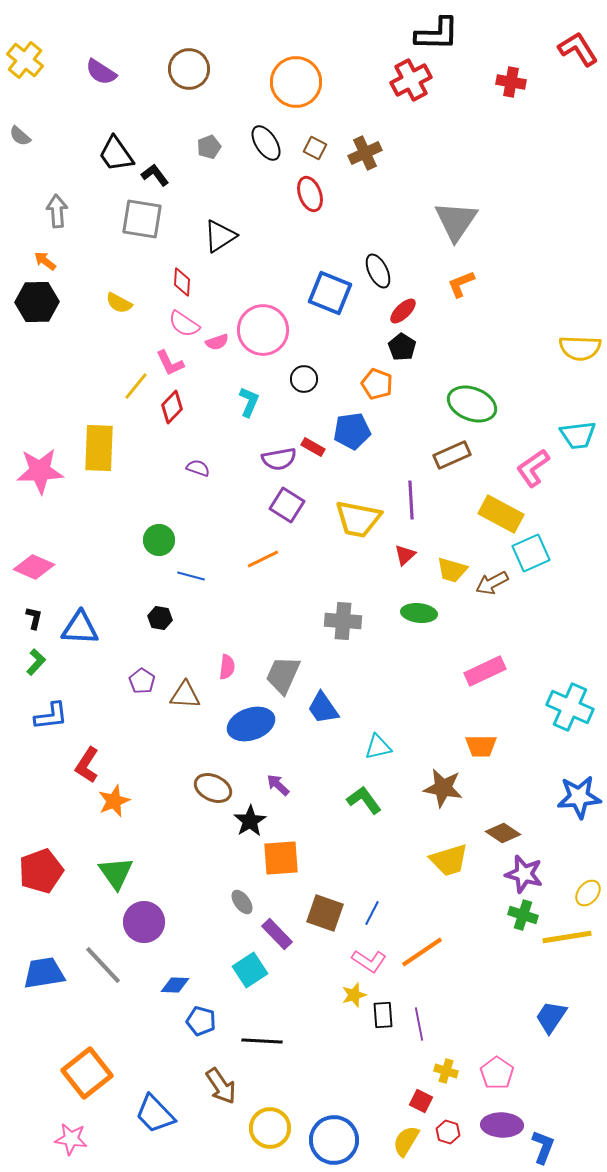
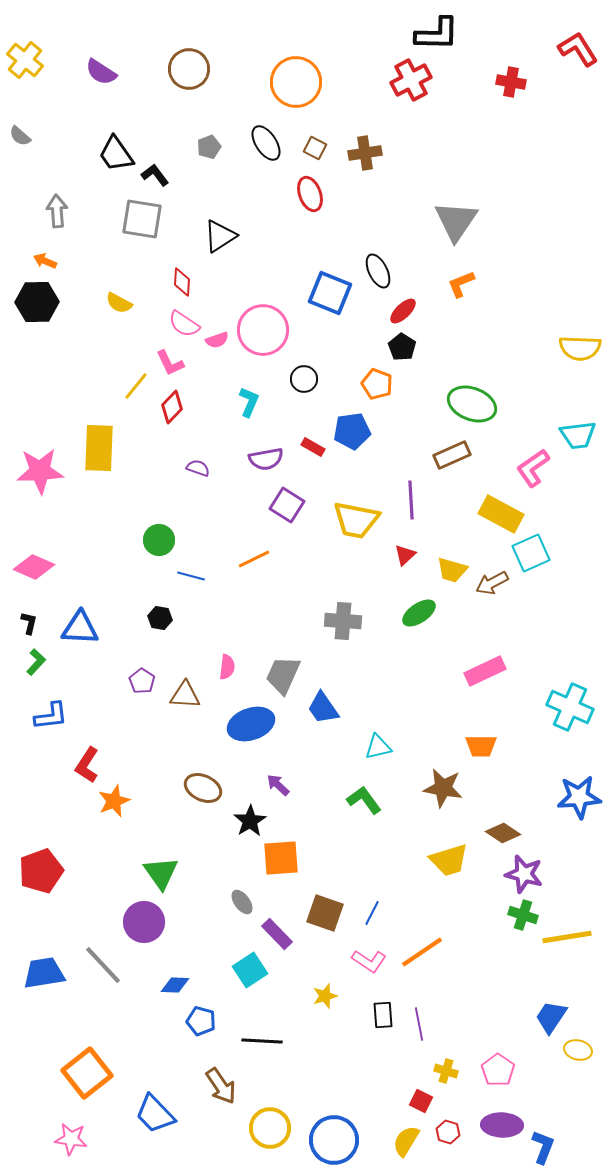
brown cross at (365, 153): rotated 16 degrees clockwise
orange arrow at (45, 261): rotated 15 degrees counterclockwise
pink semicircle at (217, 342): moved 2 px up
purple semicircle at (279, 459): moved 13 px left
yellow trapezoid at (358, 519): moved 2 px left, 1 px down
orange line at (263, 559): moved 9 px left
green ellipse at (419, 613): rotated 40 degrees counterclockwise
black L-shape at (34, 618): moved 5 px left, 5 px down
brown ellipse at (213, 788): moved 10 px left
green triangle at (116, 873): moved 45 px right
yellow ellipse at (588, 893): moved 10 px left, 157 px down; rotated 64 degrees clockwise
yellow star at (354, 995): moved 29 px left, 1 px down
pink pentagon at (497, 1073): moved 1 px right, 3 px up
